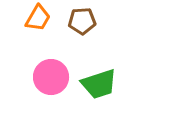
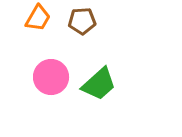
green trapezoid: rotated 24 degrees counterclockwise
